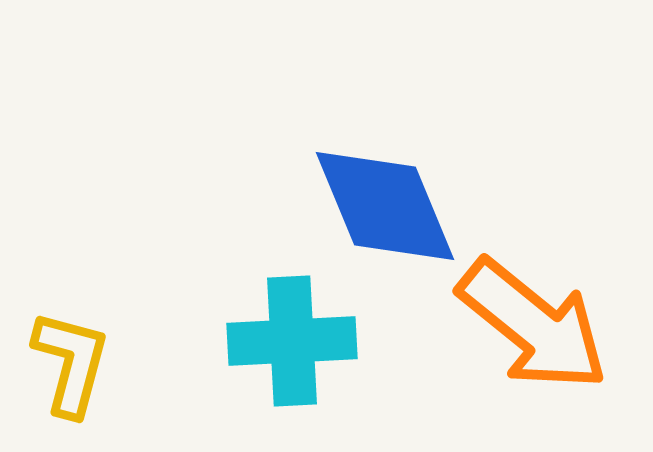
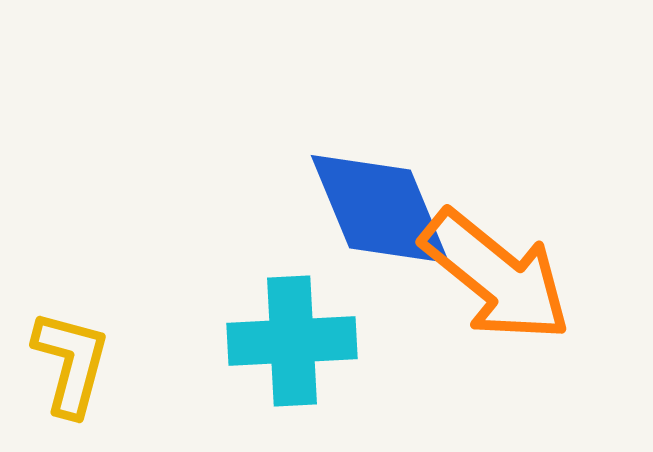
blue diamond: moved 5 px left, 3 px down
orange arrow: moved 37 px left, 49 px up
